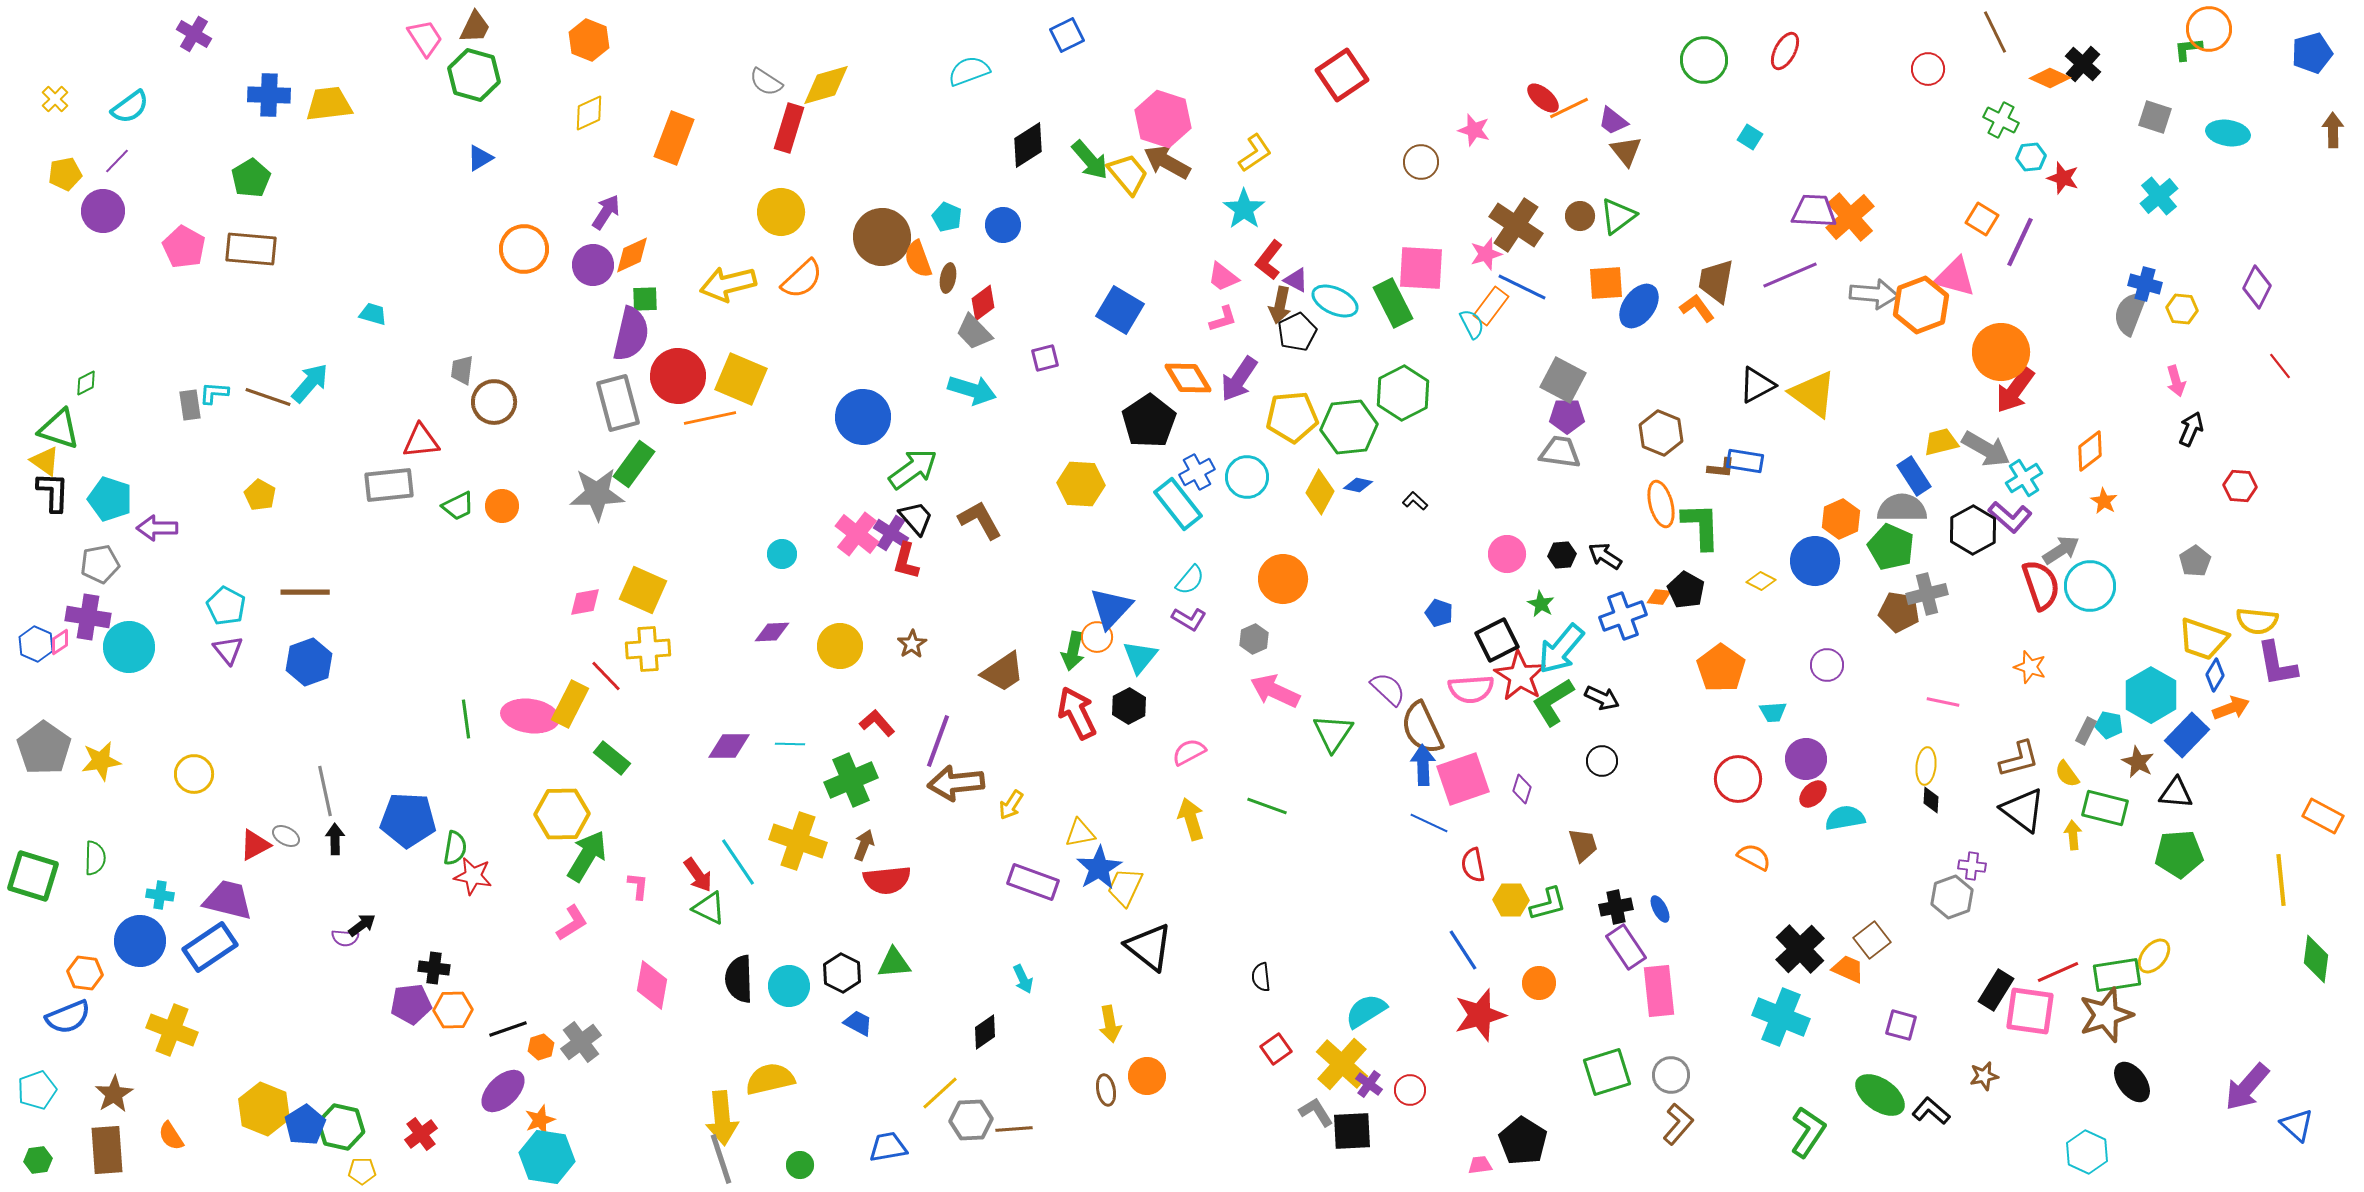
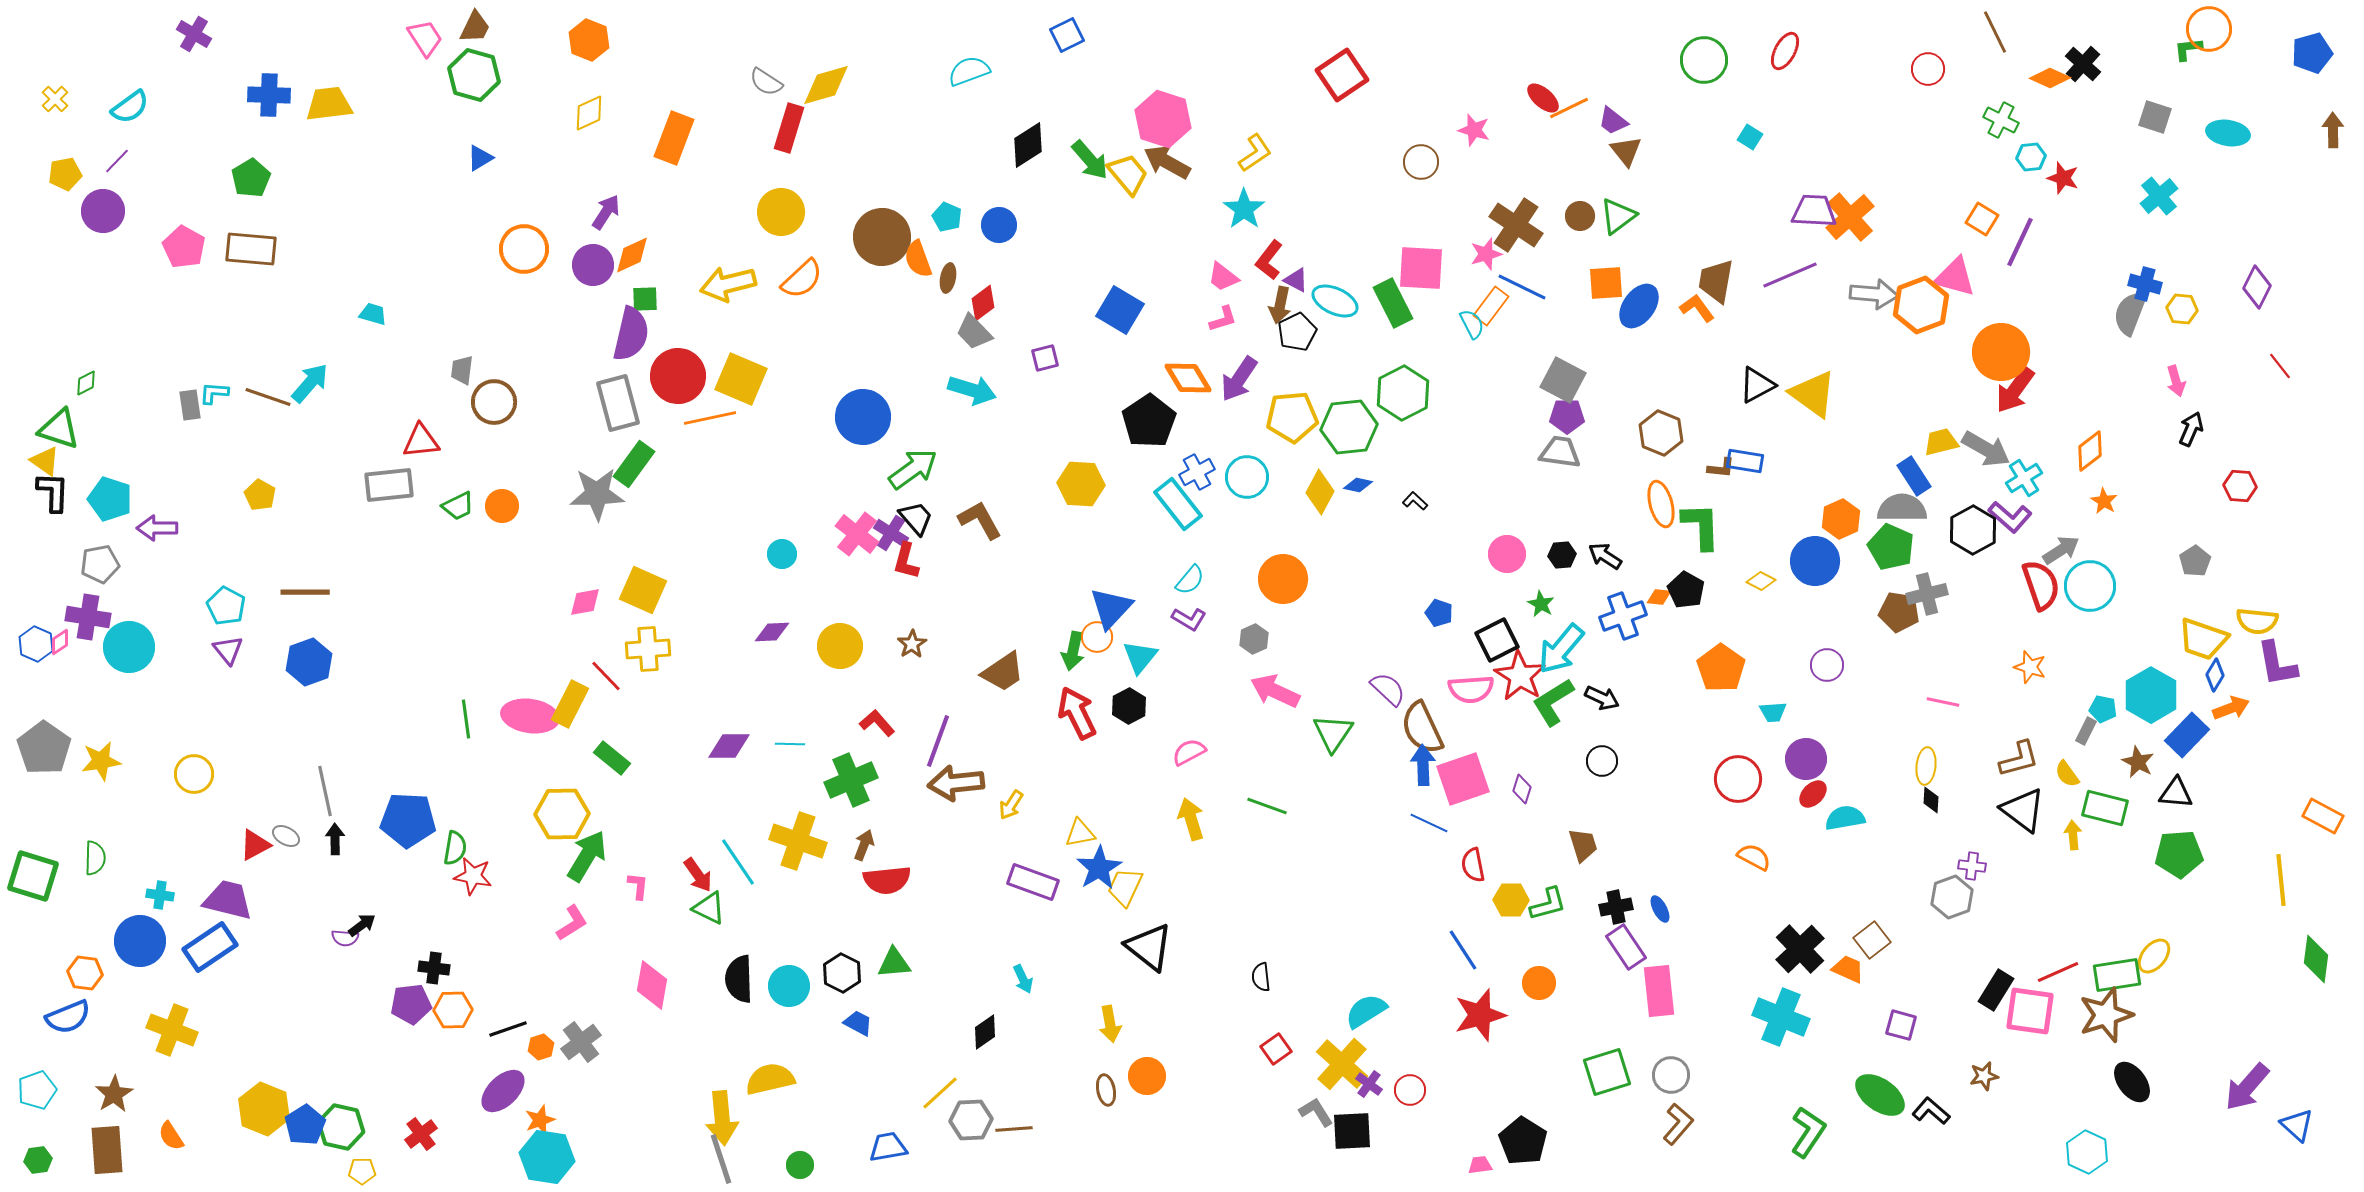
blue circle at (1003, 225): moved 4 px left
cyan pentagon at (2109, 725): moved 6 px left, 16 px up
